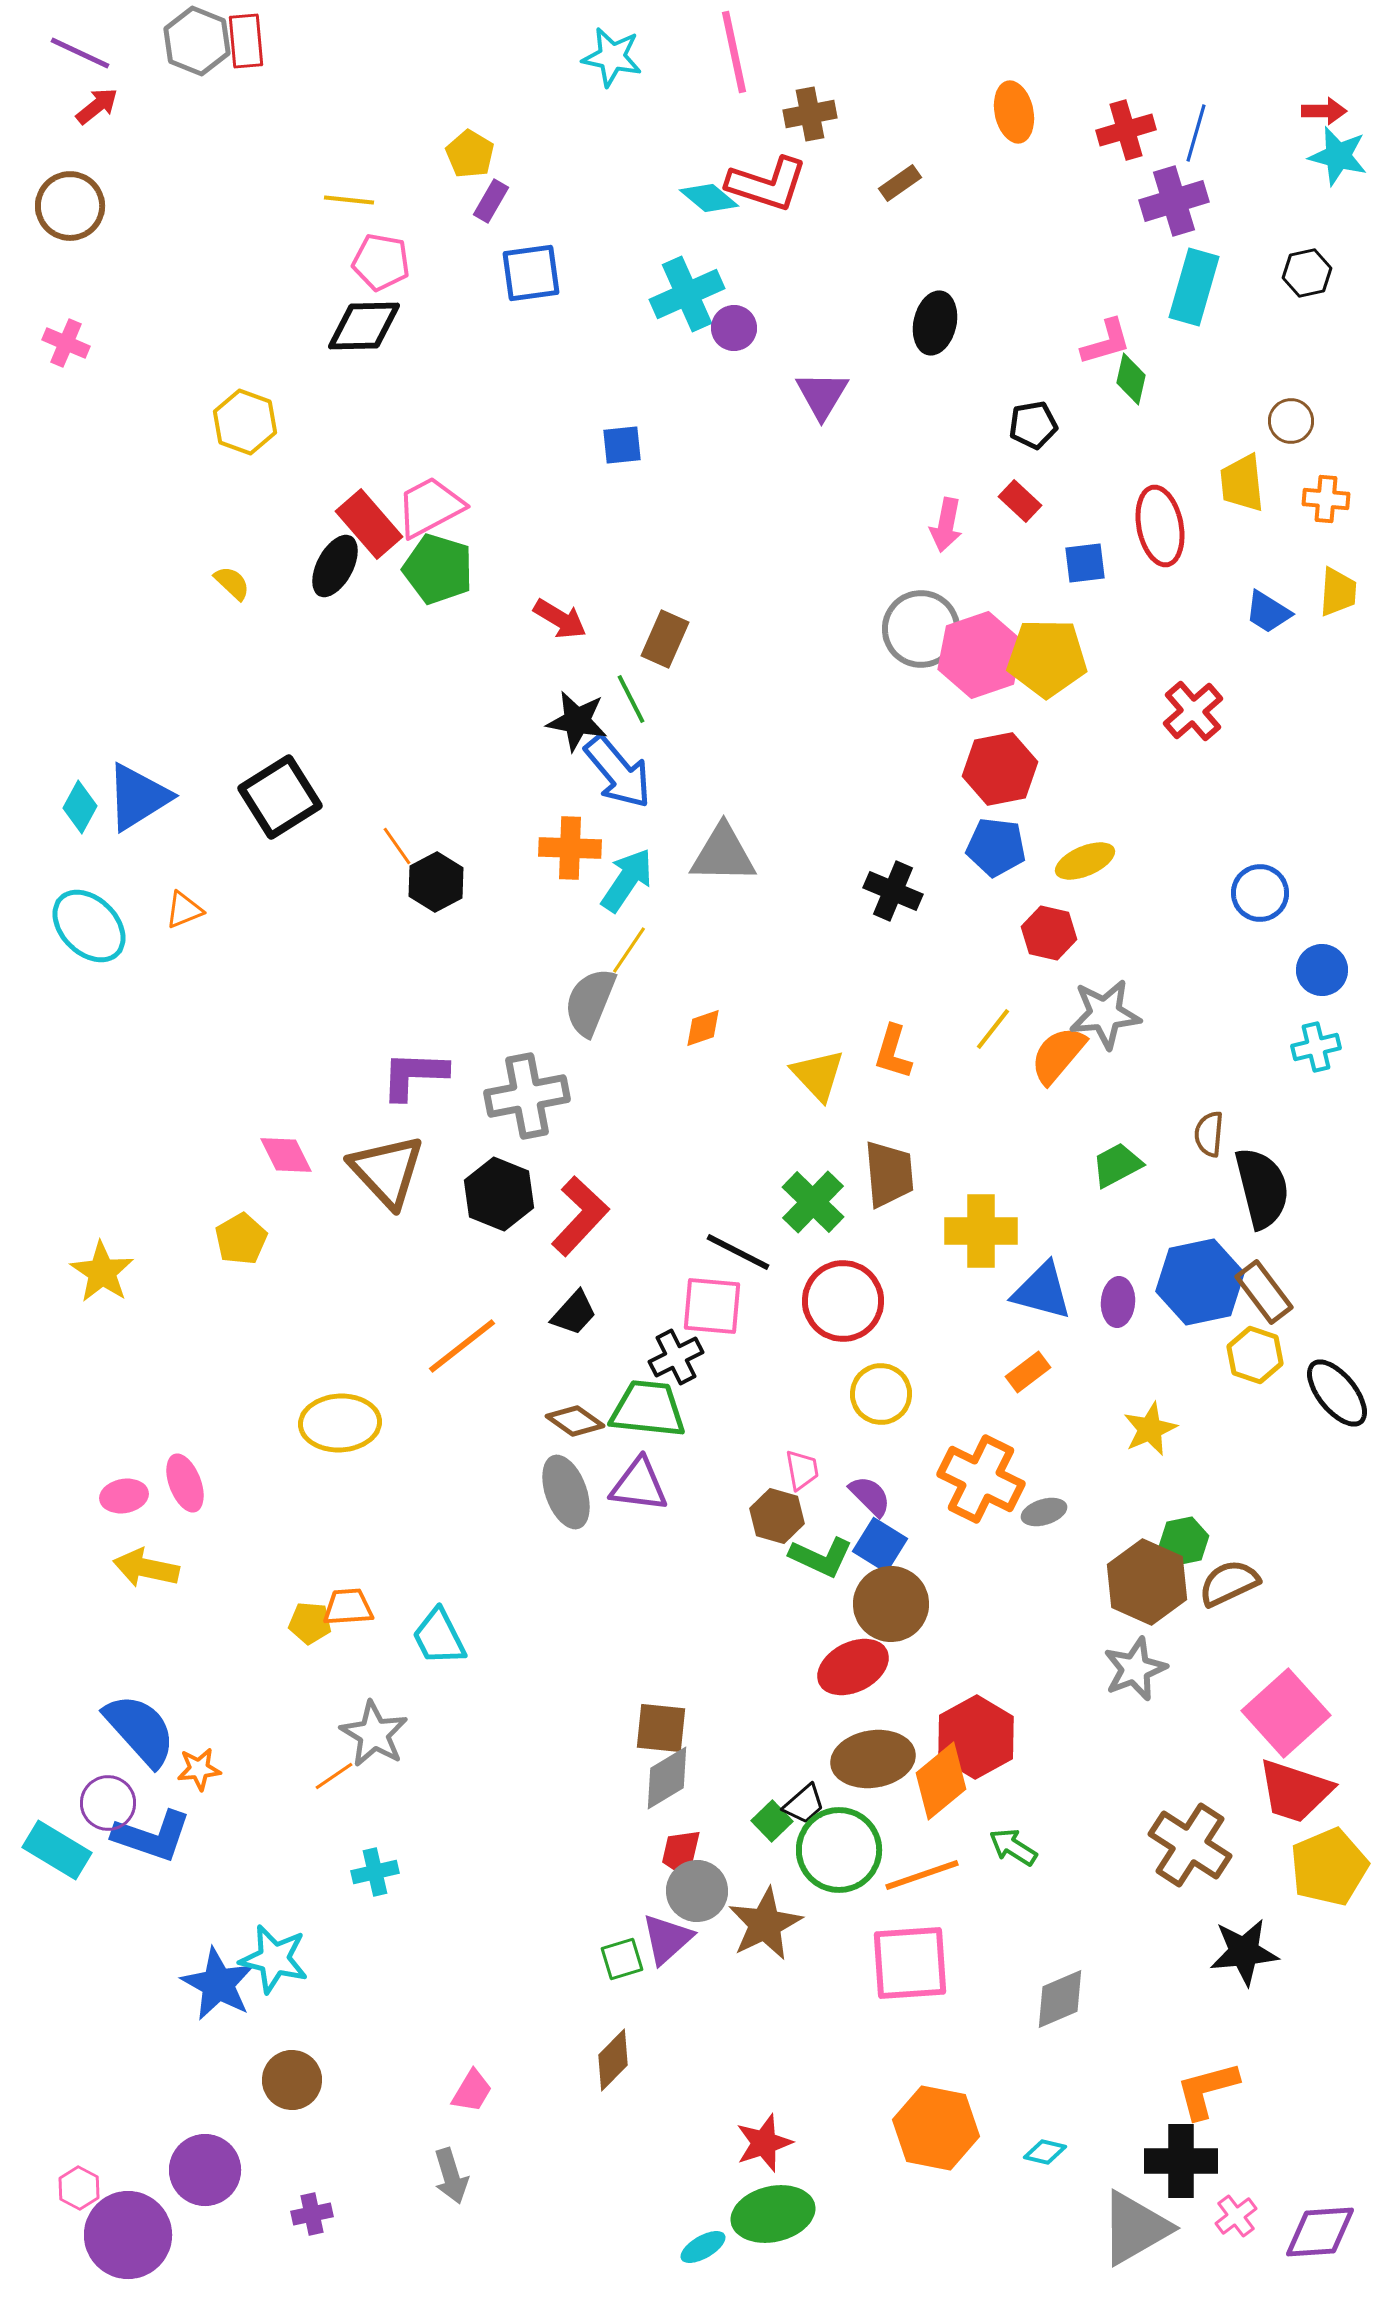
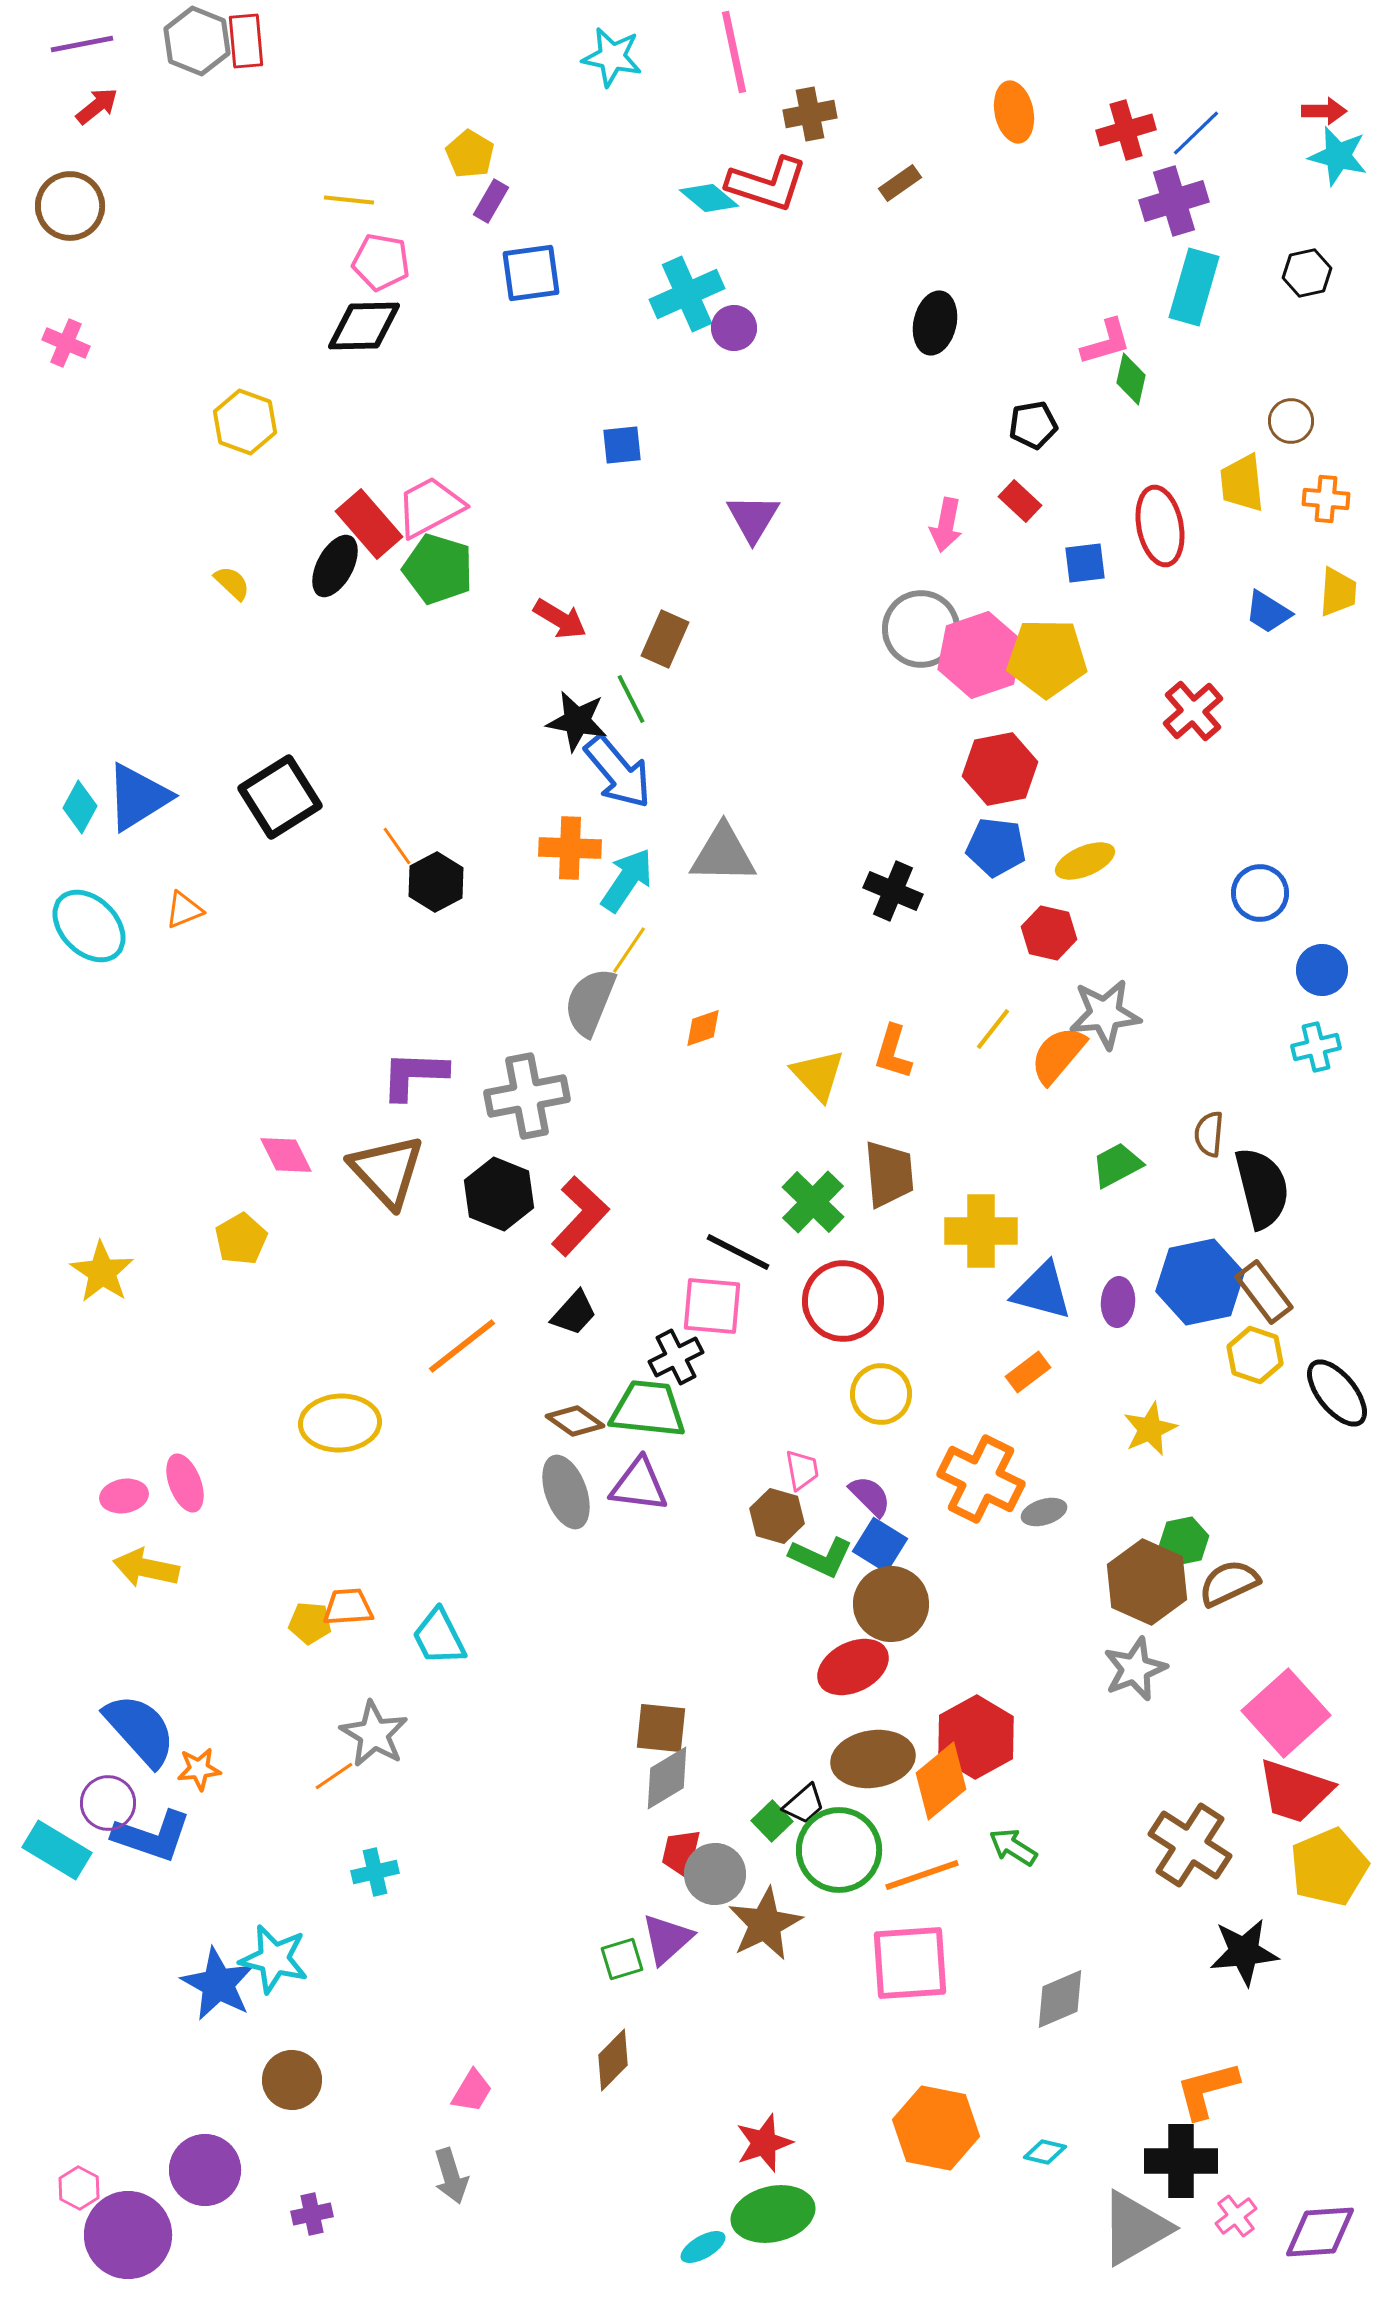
purple line at (80, 53): moved 2 px right, 9 px up; rotated 36 degrees counterclockwise
blue line at (1196, 133): rotated 30 degrees clockwise
purple triangle at (822, 395): moved 69 px left, 123 px down
gray circle at (697, 1891): moved 18 px right, 17 px up
